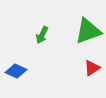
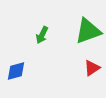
blue diamond: rotated 40 degrees counterclockwise
